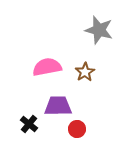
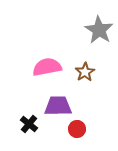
gray star: rotated 16 degrees clockwise
